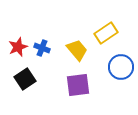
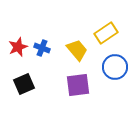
blue circle: moved 6 px left
black square: moved 1 px left, 5 px down; rotated 10 degrees clockwise
